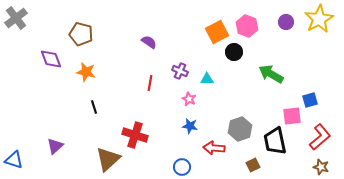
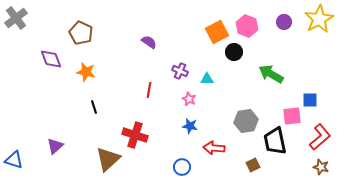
purple circle: moved 2 px left
brown pentagon: moved 1 px up; rotated 10 degrees clockwise
red line: moved 1 px left, 7 px down
blue square: rotated 14 degrees clockwise
gray hexagon: moved 6 px right, 8 px up; rotated 10 degrees clockwise
